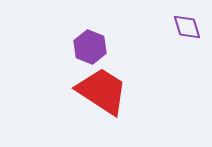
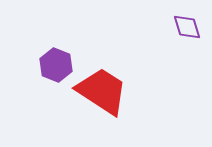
purple hexagon: moved 34 px left, 18 px down
